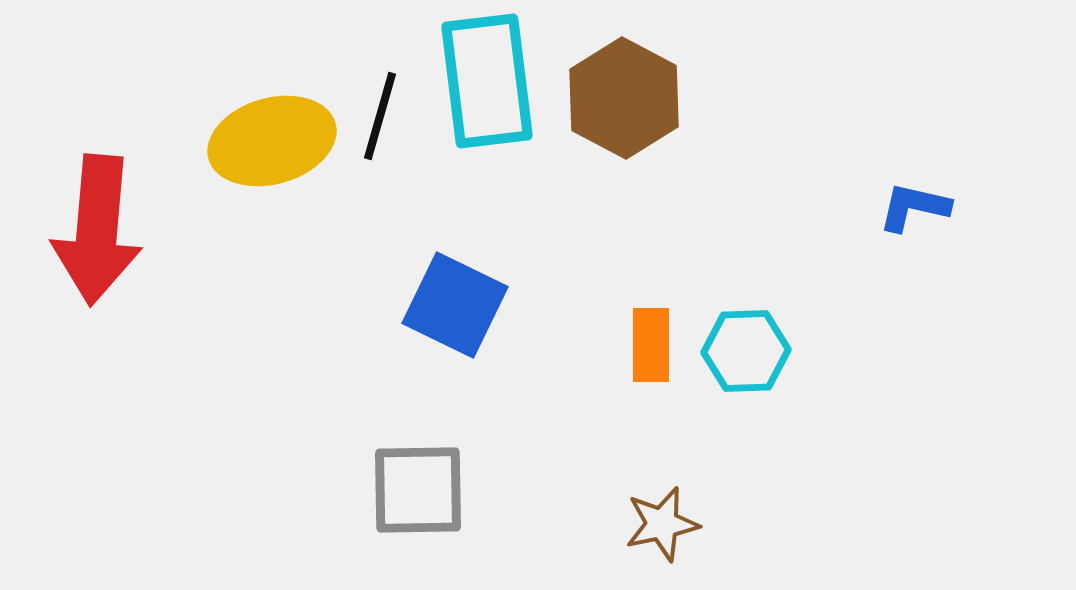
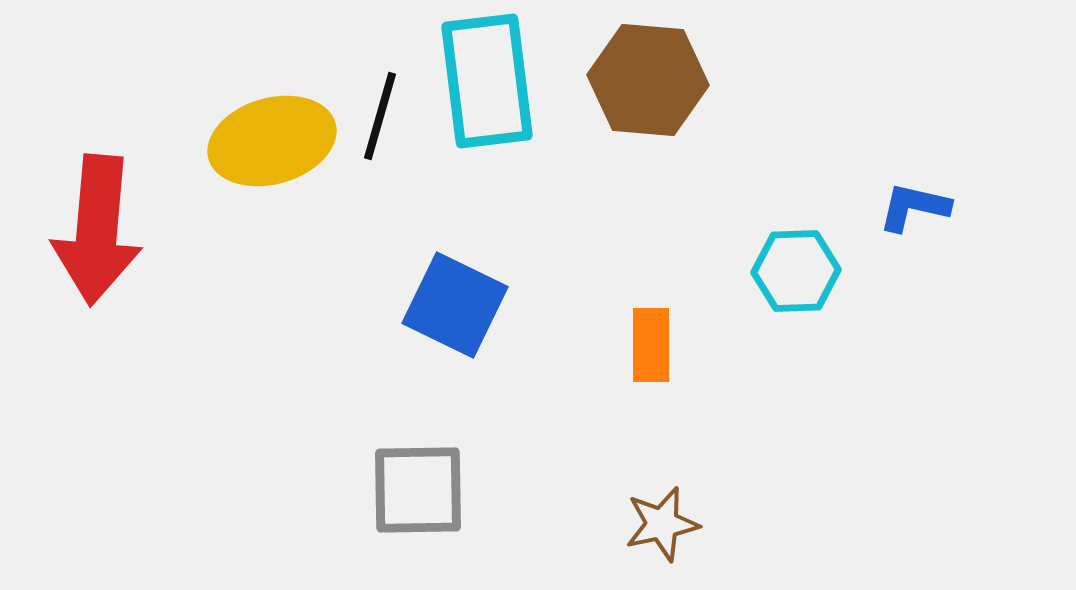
brown hexagon: moved 24 px right, 18 px up; rotated 23 degrees counterclockwise
cyan hexagon: moved 50 px right, 80 px up
